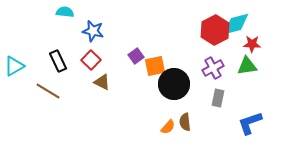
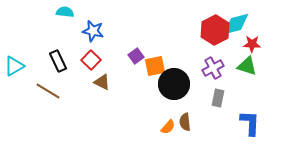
green triangle: rotated 25 degrees clockwise
blue L-shape: rotated 112 degrees clockwise
